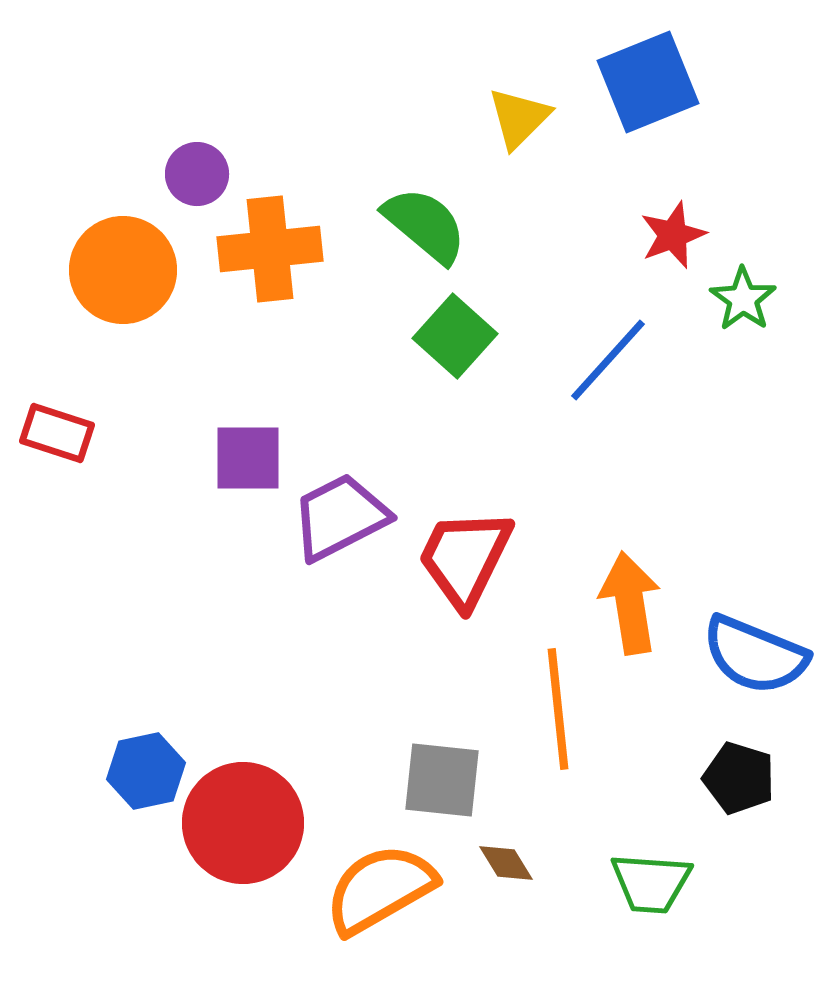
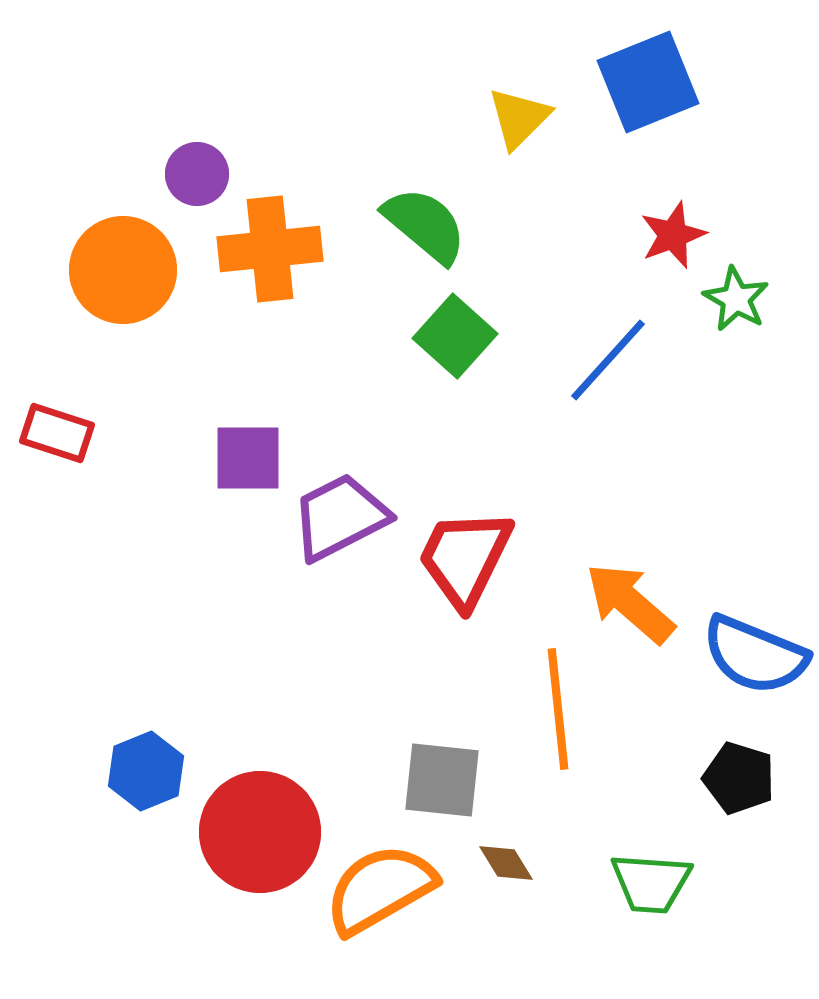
green star: moved 7 px left; rotated 6 degrees counterclockwise
orange arrow: rotated 40 degrees counterclockwise
blue hexagon: rotated 10 degrees counterclockwise
red circle: moved 17 px right, 9 px down
